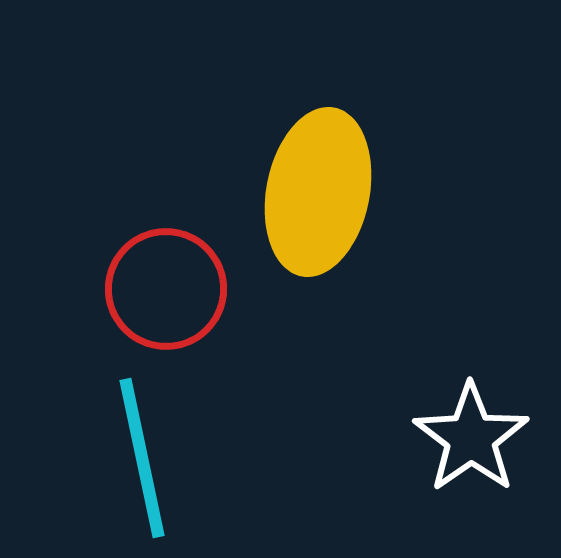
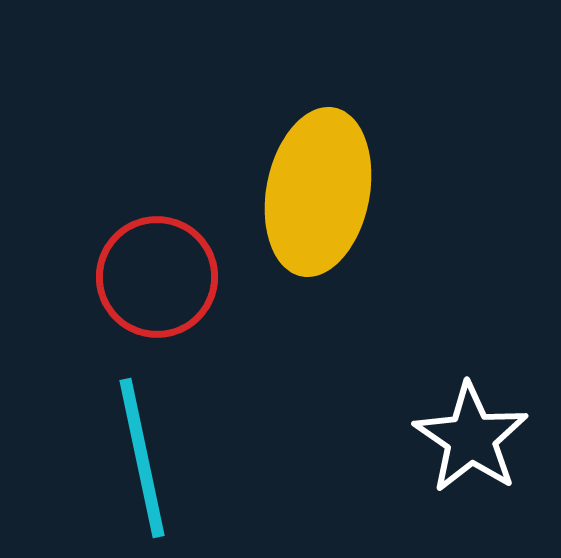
red circle: moved 9 px left, 12 px up
white star: rotated 3 degrees counterclockwise
